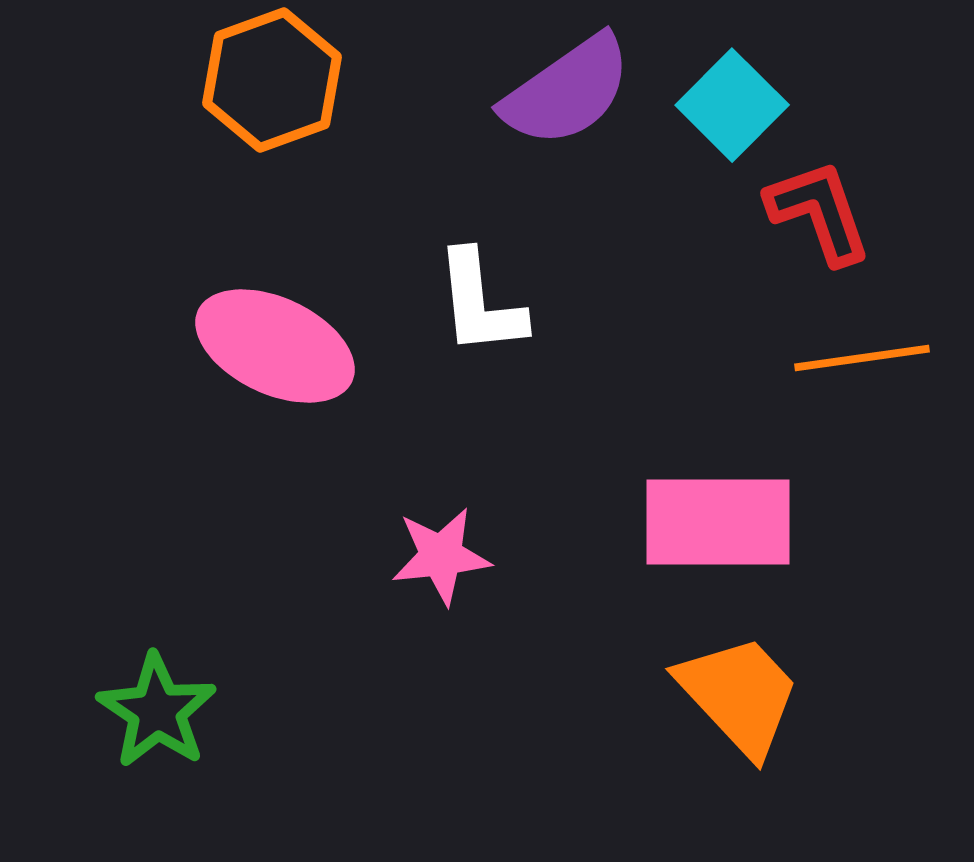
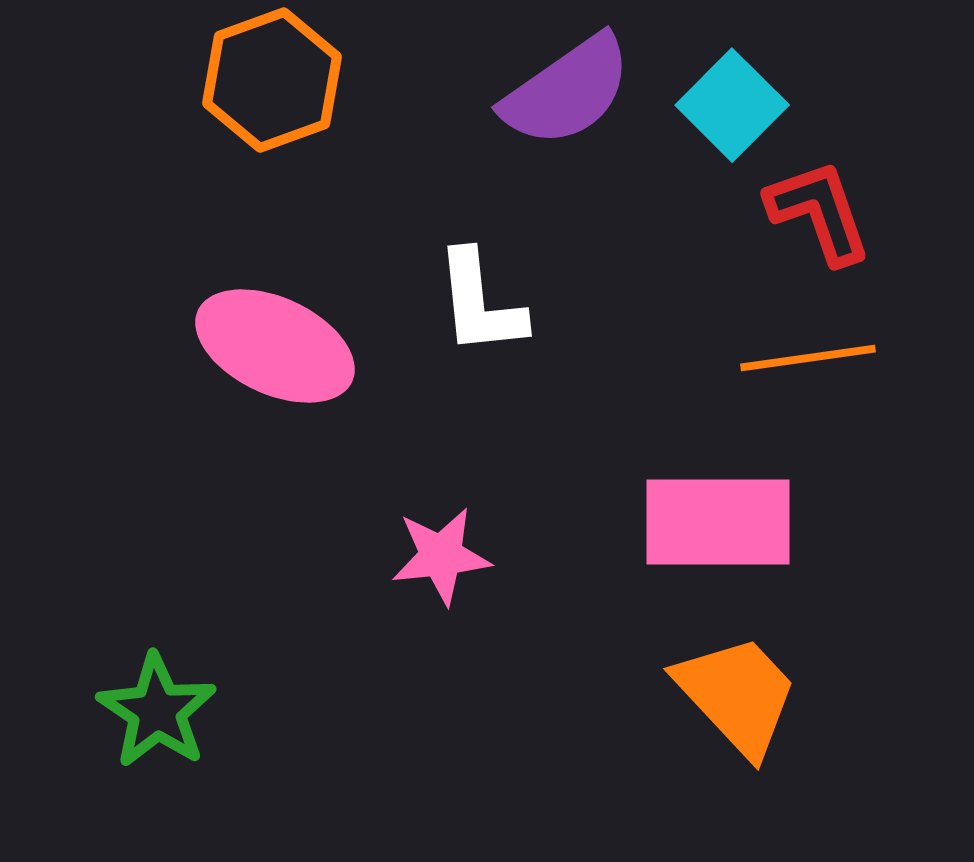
orange line: moved 54 px left
orange trapezoid: moved 2 px left
